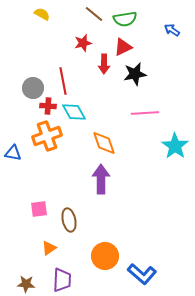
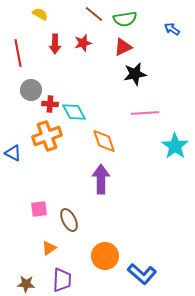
yellow semicircle: moved 2 px left
blue arrow: moved 1 px up
red arrow: moved 49 px left, 20 px up
red line: moved 45 px left, 28 px up
gray circle: moved 2 px left, 2 px down
red cross: moved 2 px right, 2 px up
orange diamond: moved 2 px up
blue triangle: rotated 18 degrees clockwise
brown ellipse: rotated 15 degrees counterclockwise
